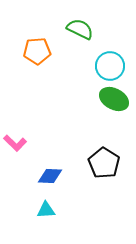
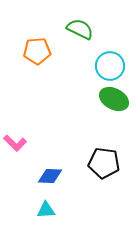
black pentagon: rotated 24 degrees counterclockwise
